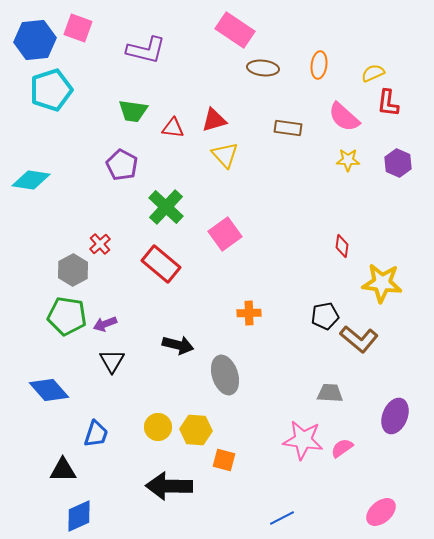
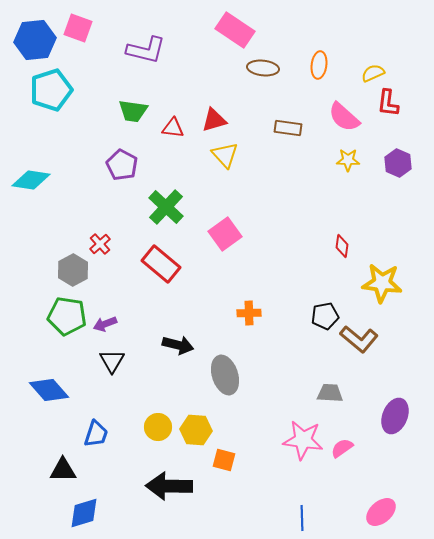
blue diamond at (79, 516): moved 5 px right, 3 px up; rotated 8 degrees clockwise
blue line at (282, 518): moved 20 px right; rotated 65 degrees counterclockwise
